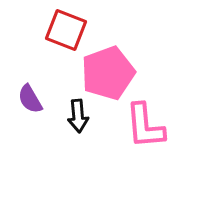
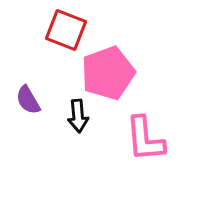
purple semicircle: moved 2 px left, 1 px down
pink L-shape: moved 13 px down
